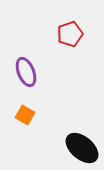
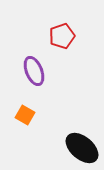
red pentagon: moved 8 px left, 2 px down
purple ellipse: moved 8 px right, 1 px up
